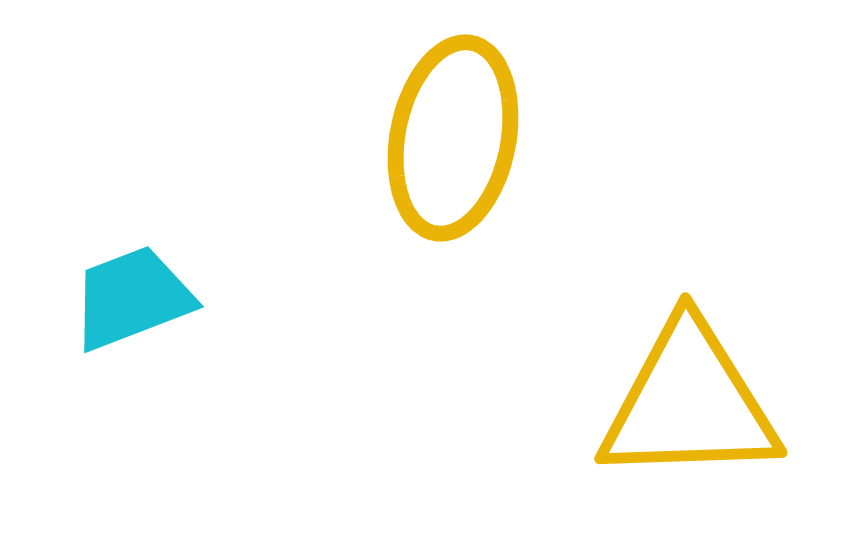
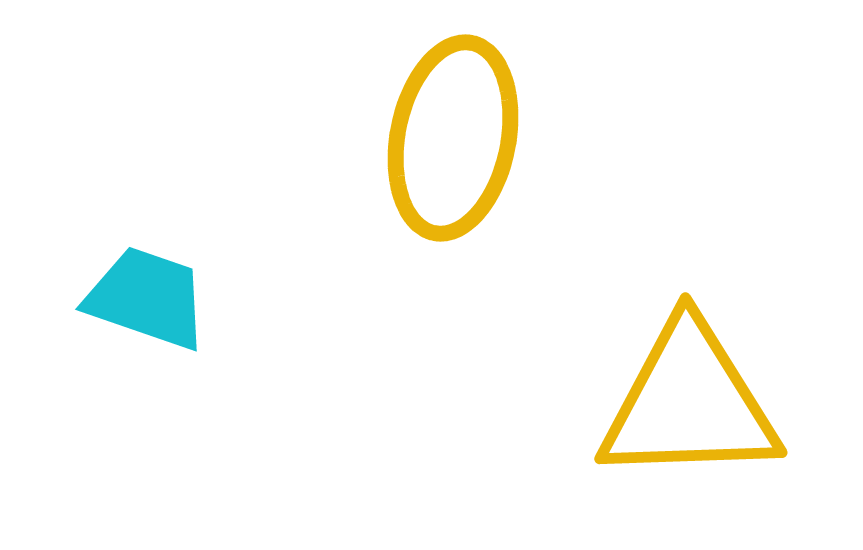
cyan trapezoid: moved 15 px right; rotated 40 degrees clockwise
